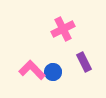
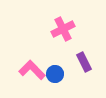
blue circle: moved 2 px right, 2 px down
